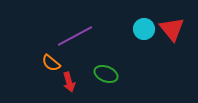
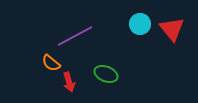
cyan circle: moved 4 px left, 5 px up
